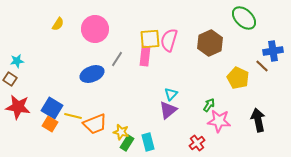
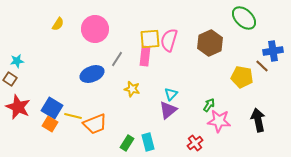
yellow pentagon: moved 4 px right, 1 px up; rotated 15 degrees counterclockwise
red star: rotated 15 degrees clockwise
yellow star: moved 11 px right, 43 px up
red cross: moved 2 px left
